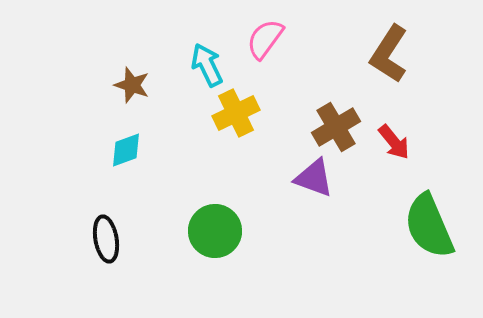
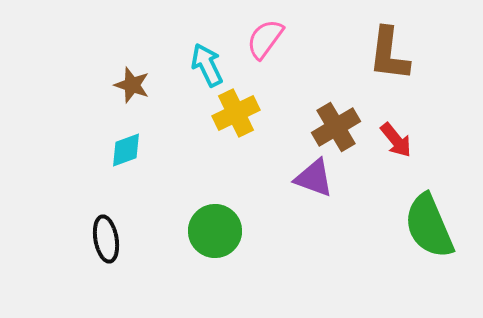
brown L-shape: rotated 26 degrees counterclockwise
red arrow: moved 2 px right, 2 px up
